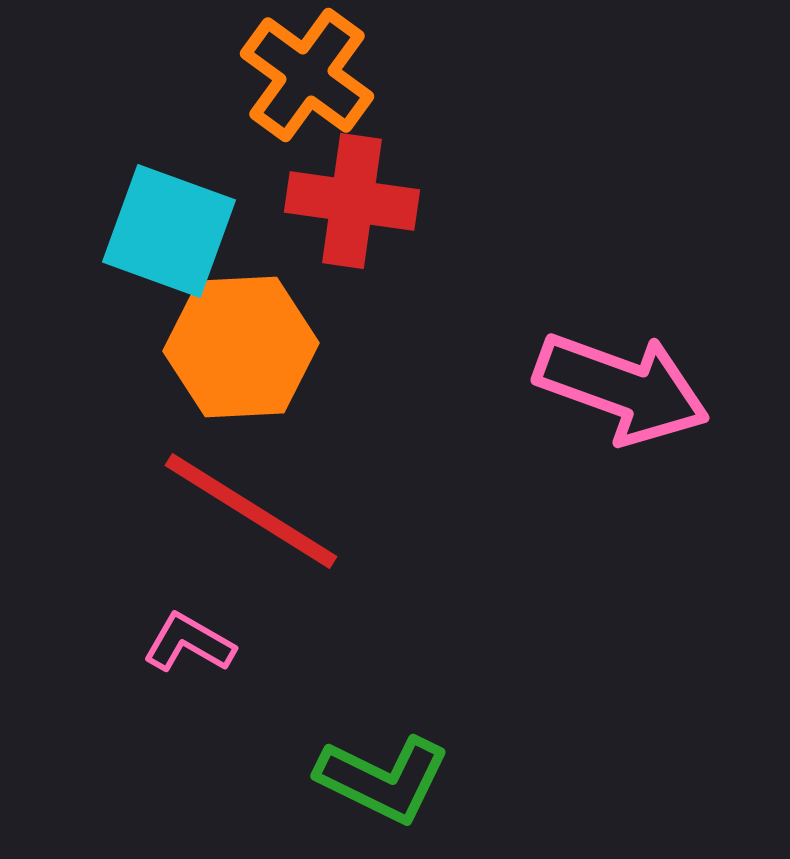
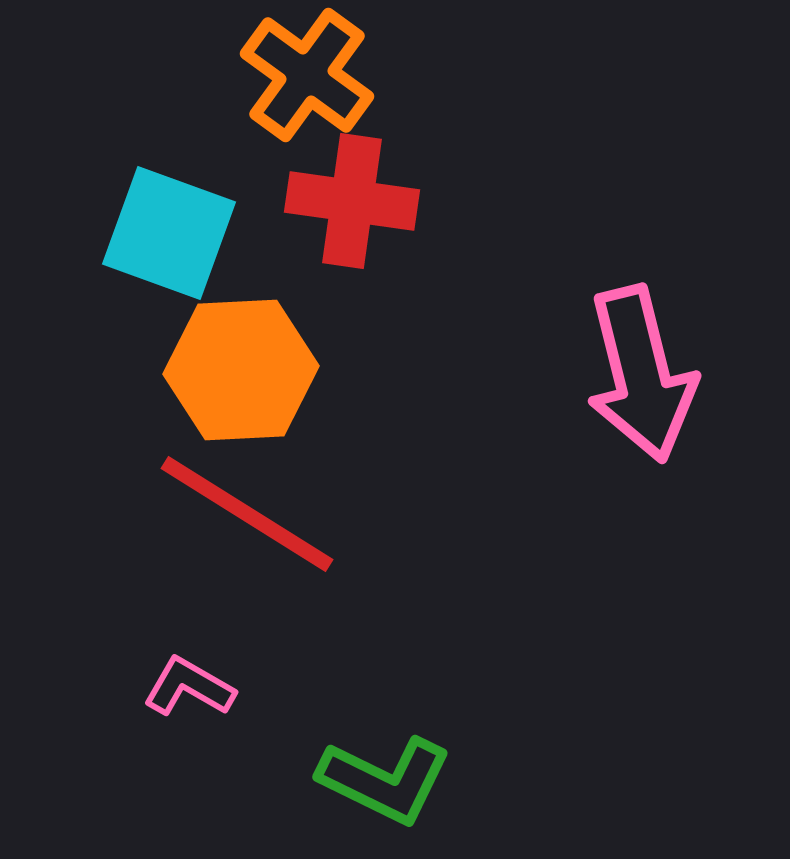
cyan square: moved 2 px down
orange hexagon: moved 23 px down
pink arrow: moved 19 px right, 14 px up; rotated 56 degrees clockwise
red line: moved 4 px left, 3 px down
pink L-shape: moved 44 px down
green L-shape: moved 2 px right, 1 px down
